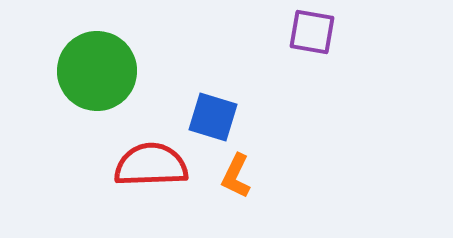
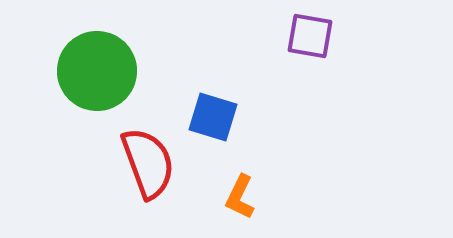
purple square: moved 2 px left, 4 px down
red semicircle: moved 3 px left, 2 px up; rotated 72 degrees clockwise
orange L-shape: moved 4 px right, 21 px down
